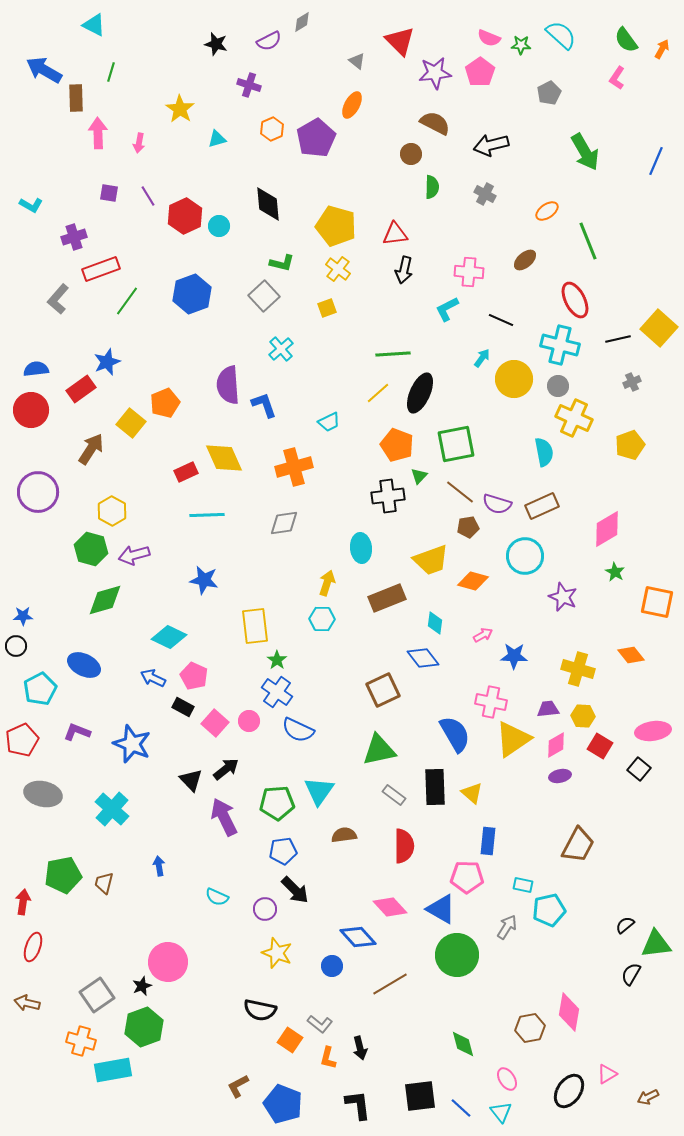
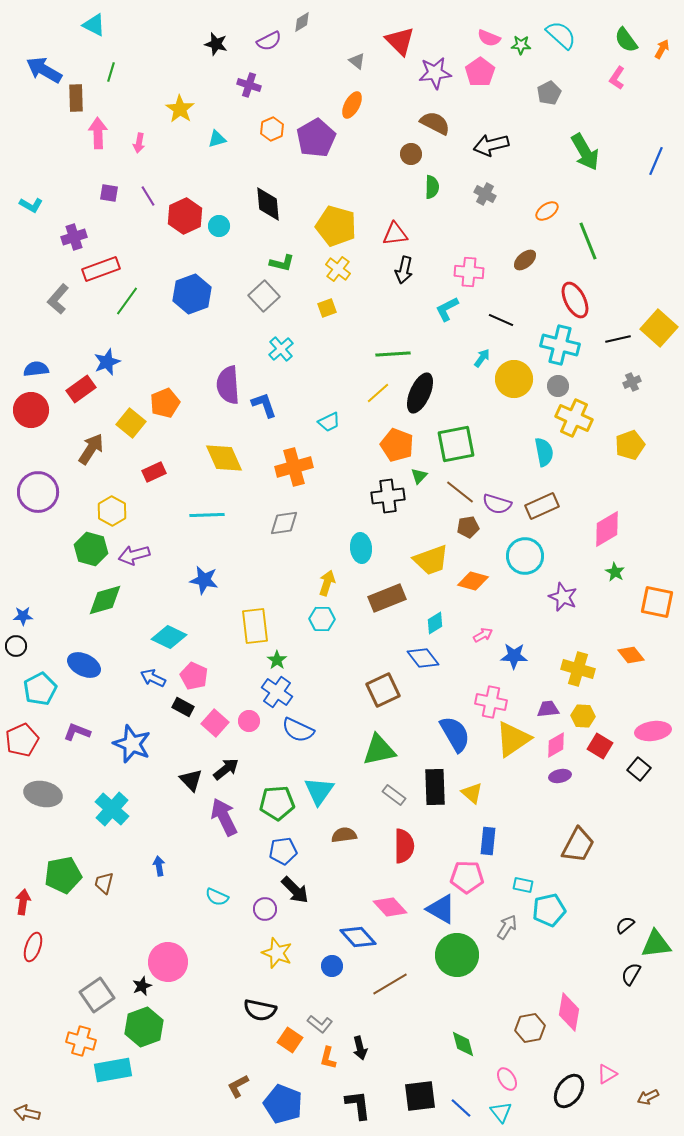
red rectangle at (186, 472): moved 32 px left
cyan diamond at (435, 623): rotated 50 degrees clockwise
brown arrow at (27, 1003): moved 110 px down
